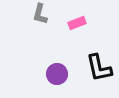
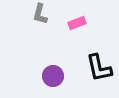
purple circle: moved 4 px left, 2 px down
